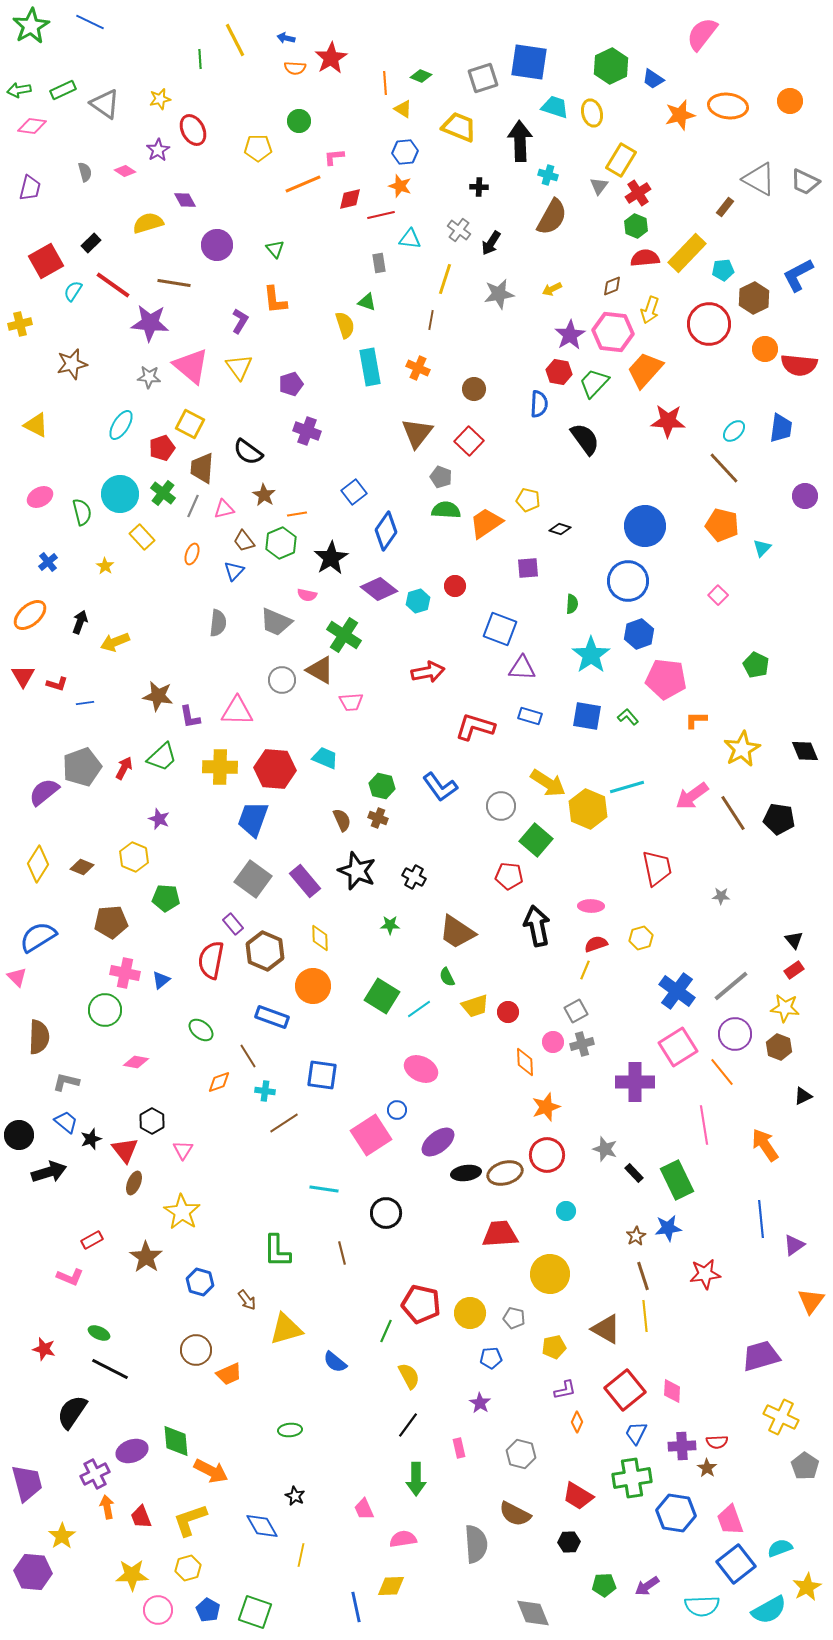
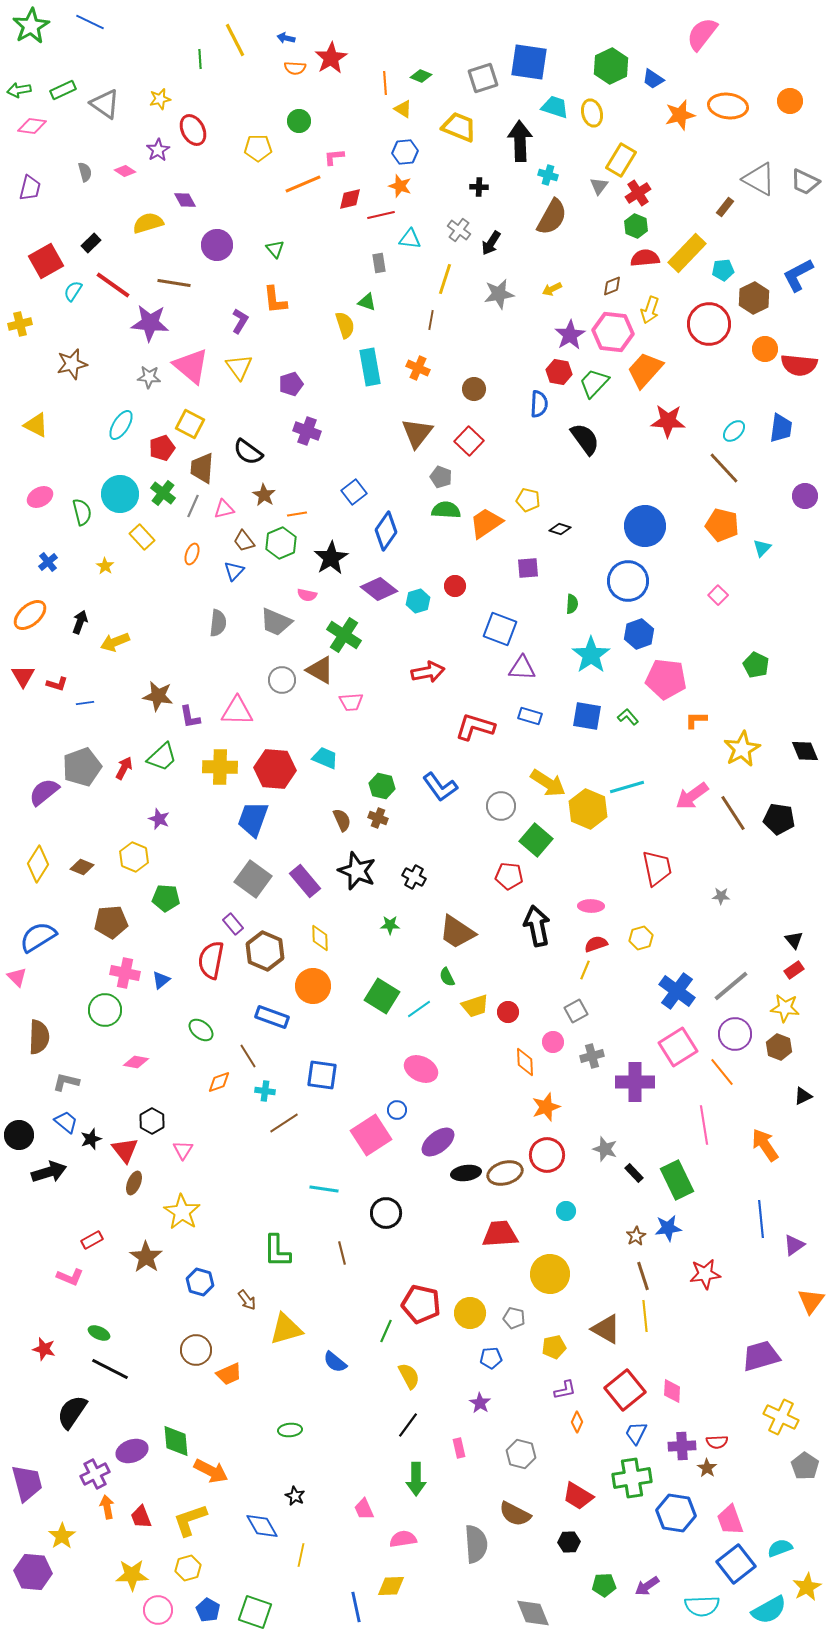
gray cross at (582, 1044): moved 10 px right, 12 px down
